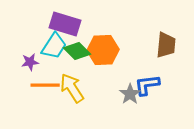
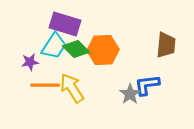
green diamond: moved 1 px left, 2 px up
